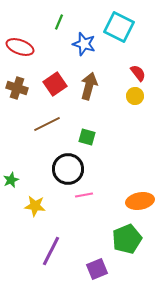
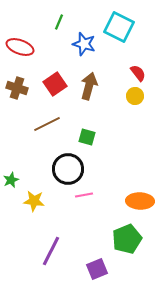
orange ellipse: rotated 12 degrees clockwise
yellow star: moved 1 px left, 5 px up
